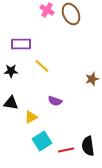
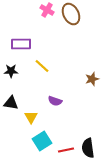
yellow triangle: rotated 32 degrees counterclockwise
black semicircle: moved 2 px down
